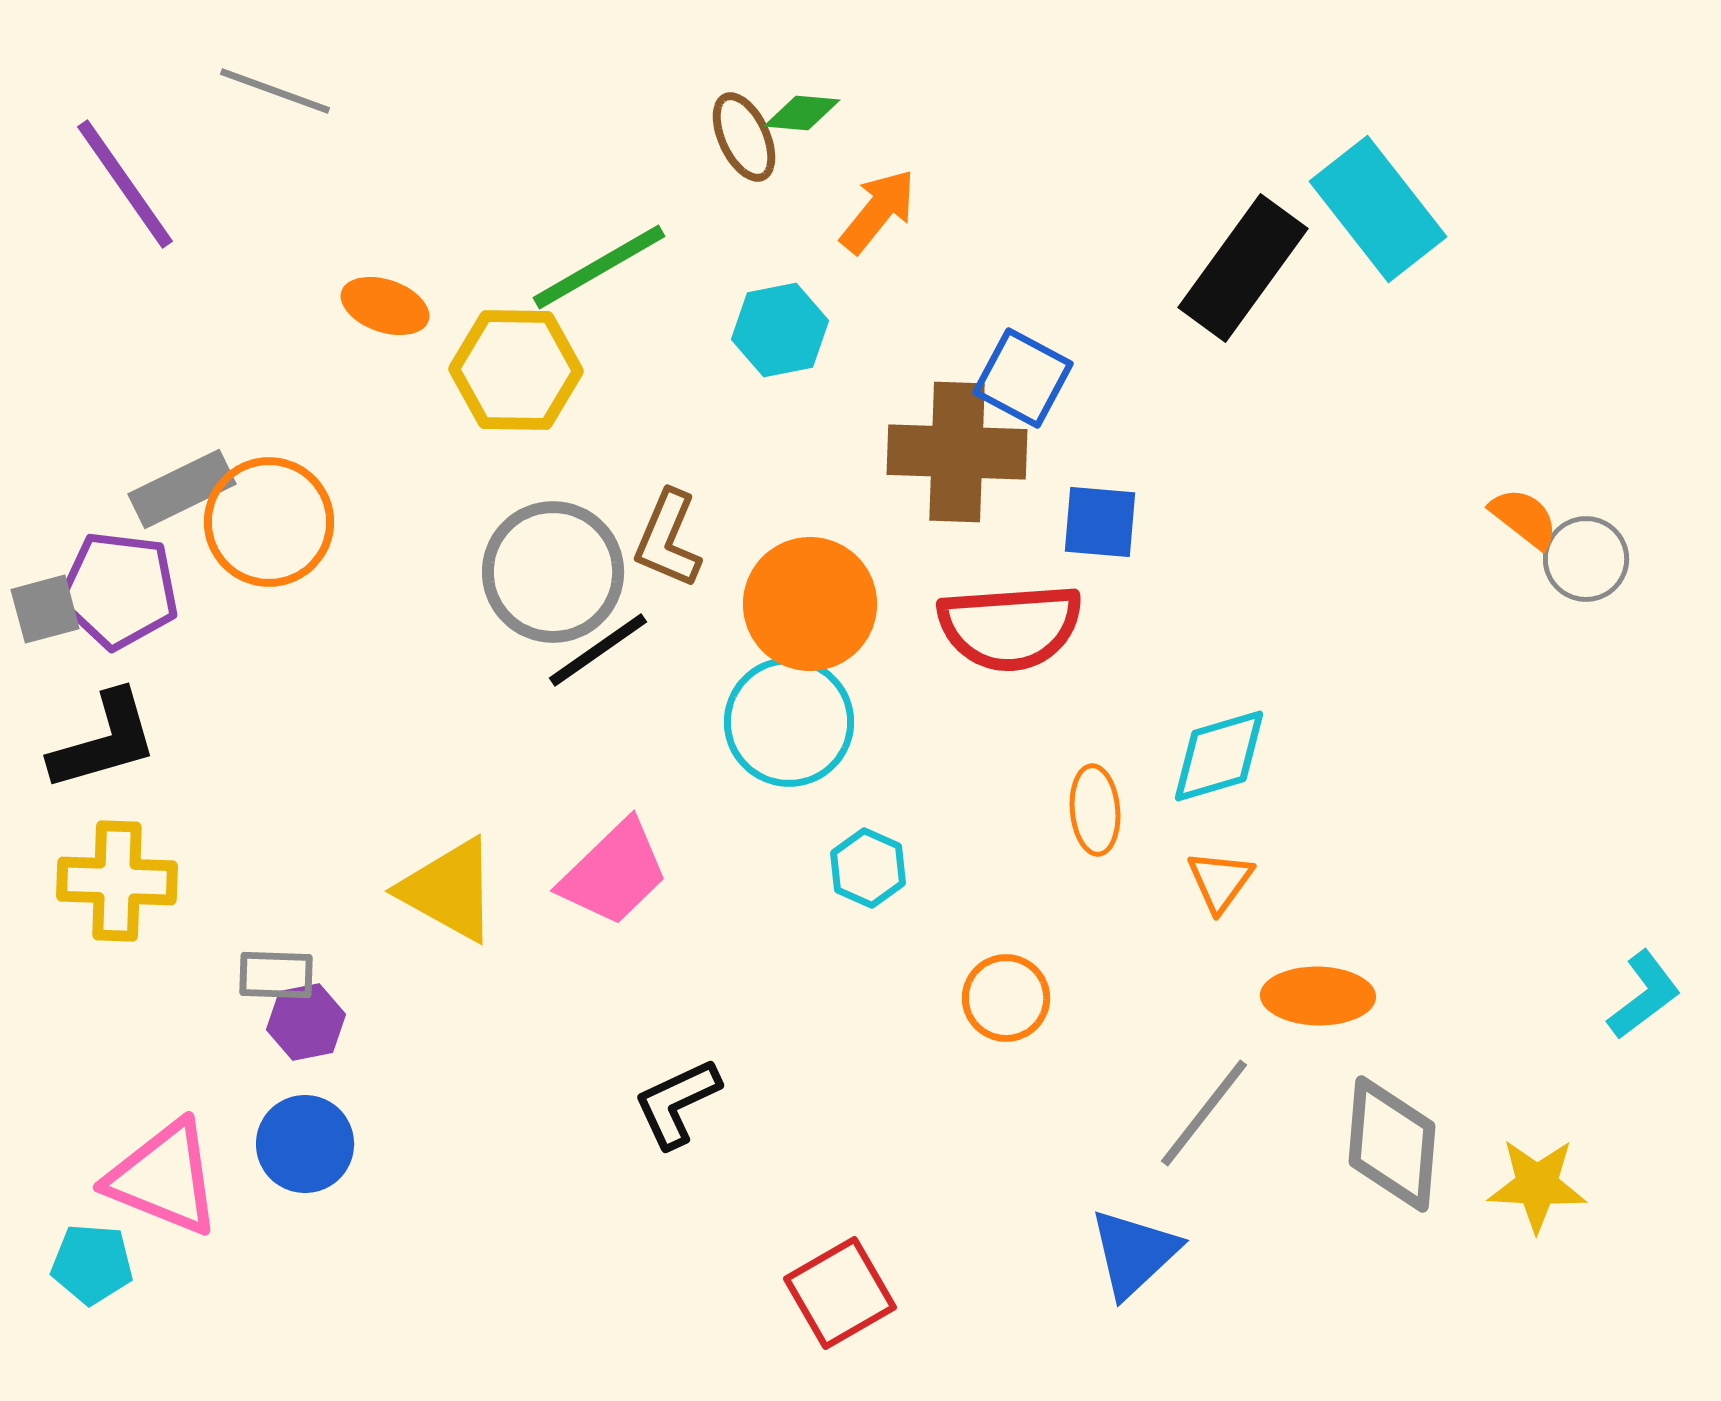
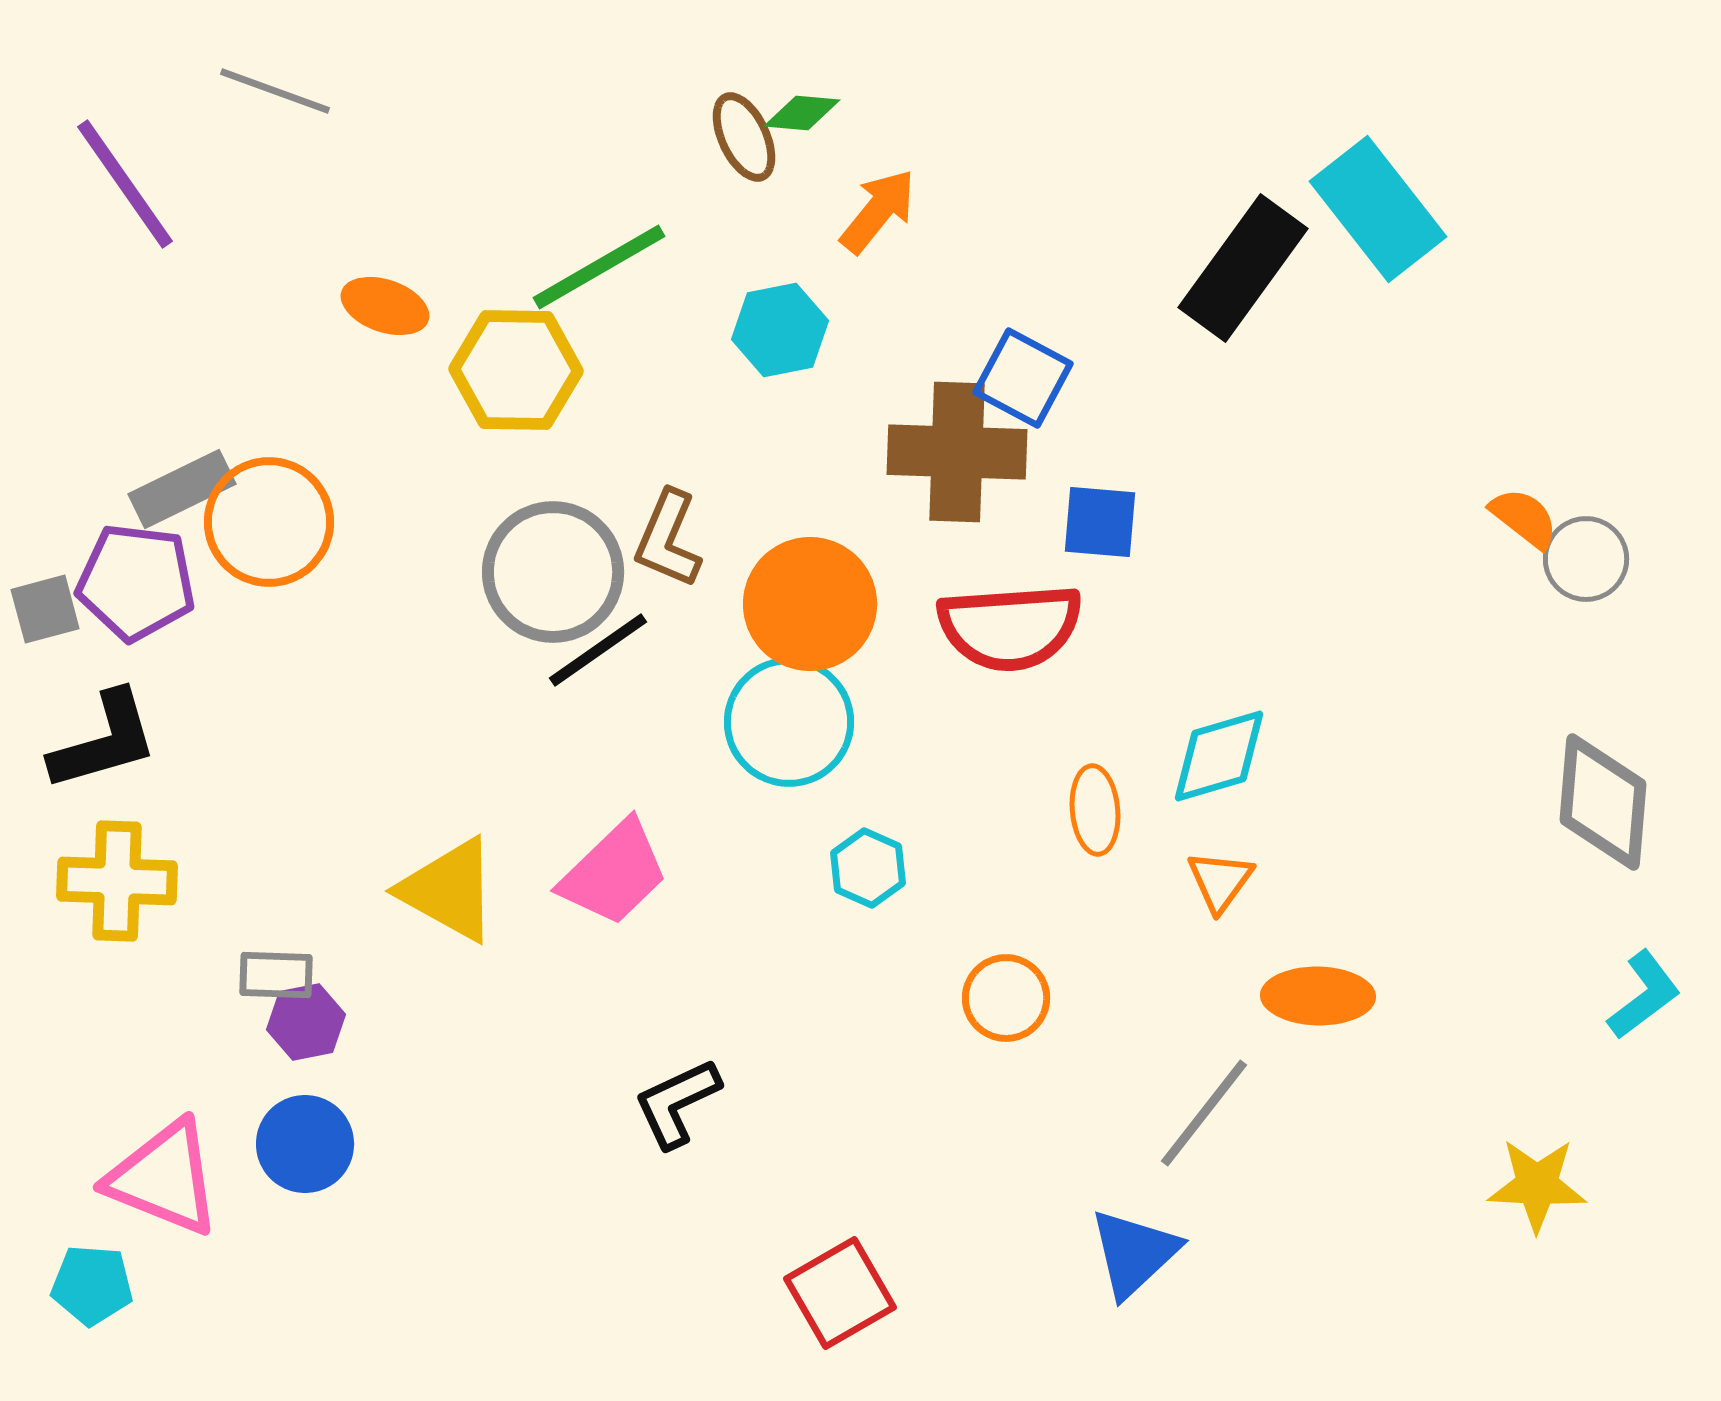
purple pentagon at (119, 590): moved 17 px right, 8 px up
gray diamond at (1392, 1144): moved 211 px right, 342 px up
cyan pentagon at (92, 1264): moved 21 px down
